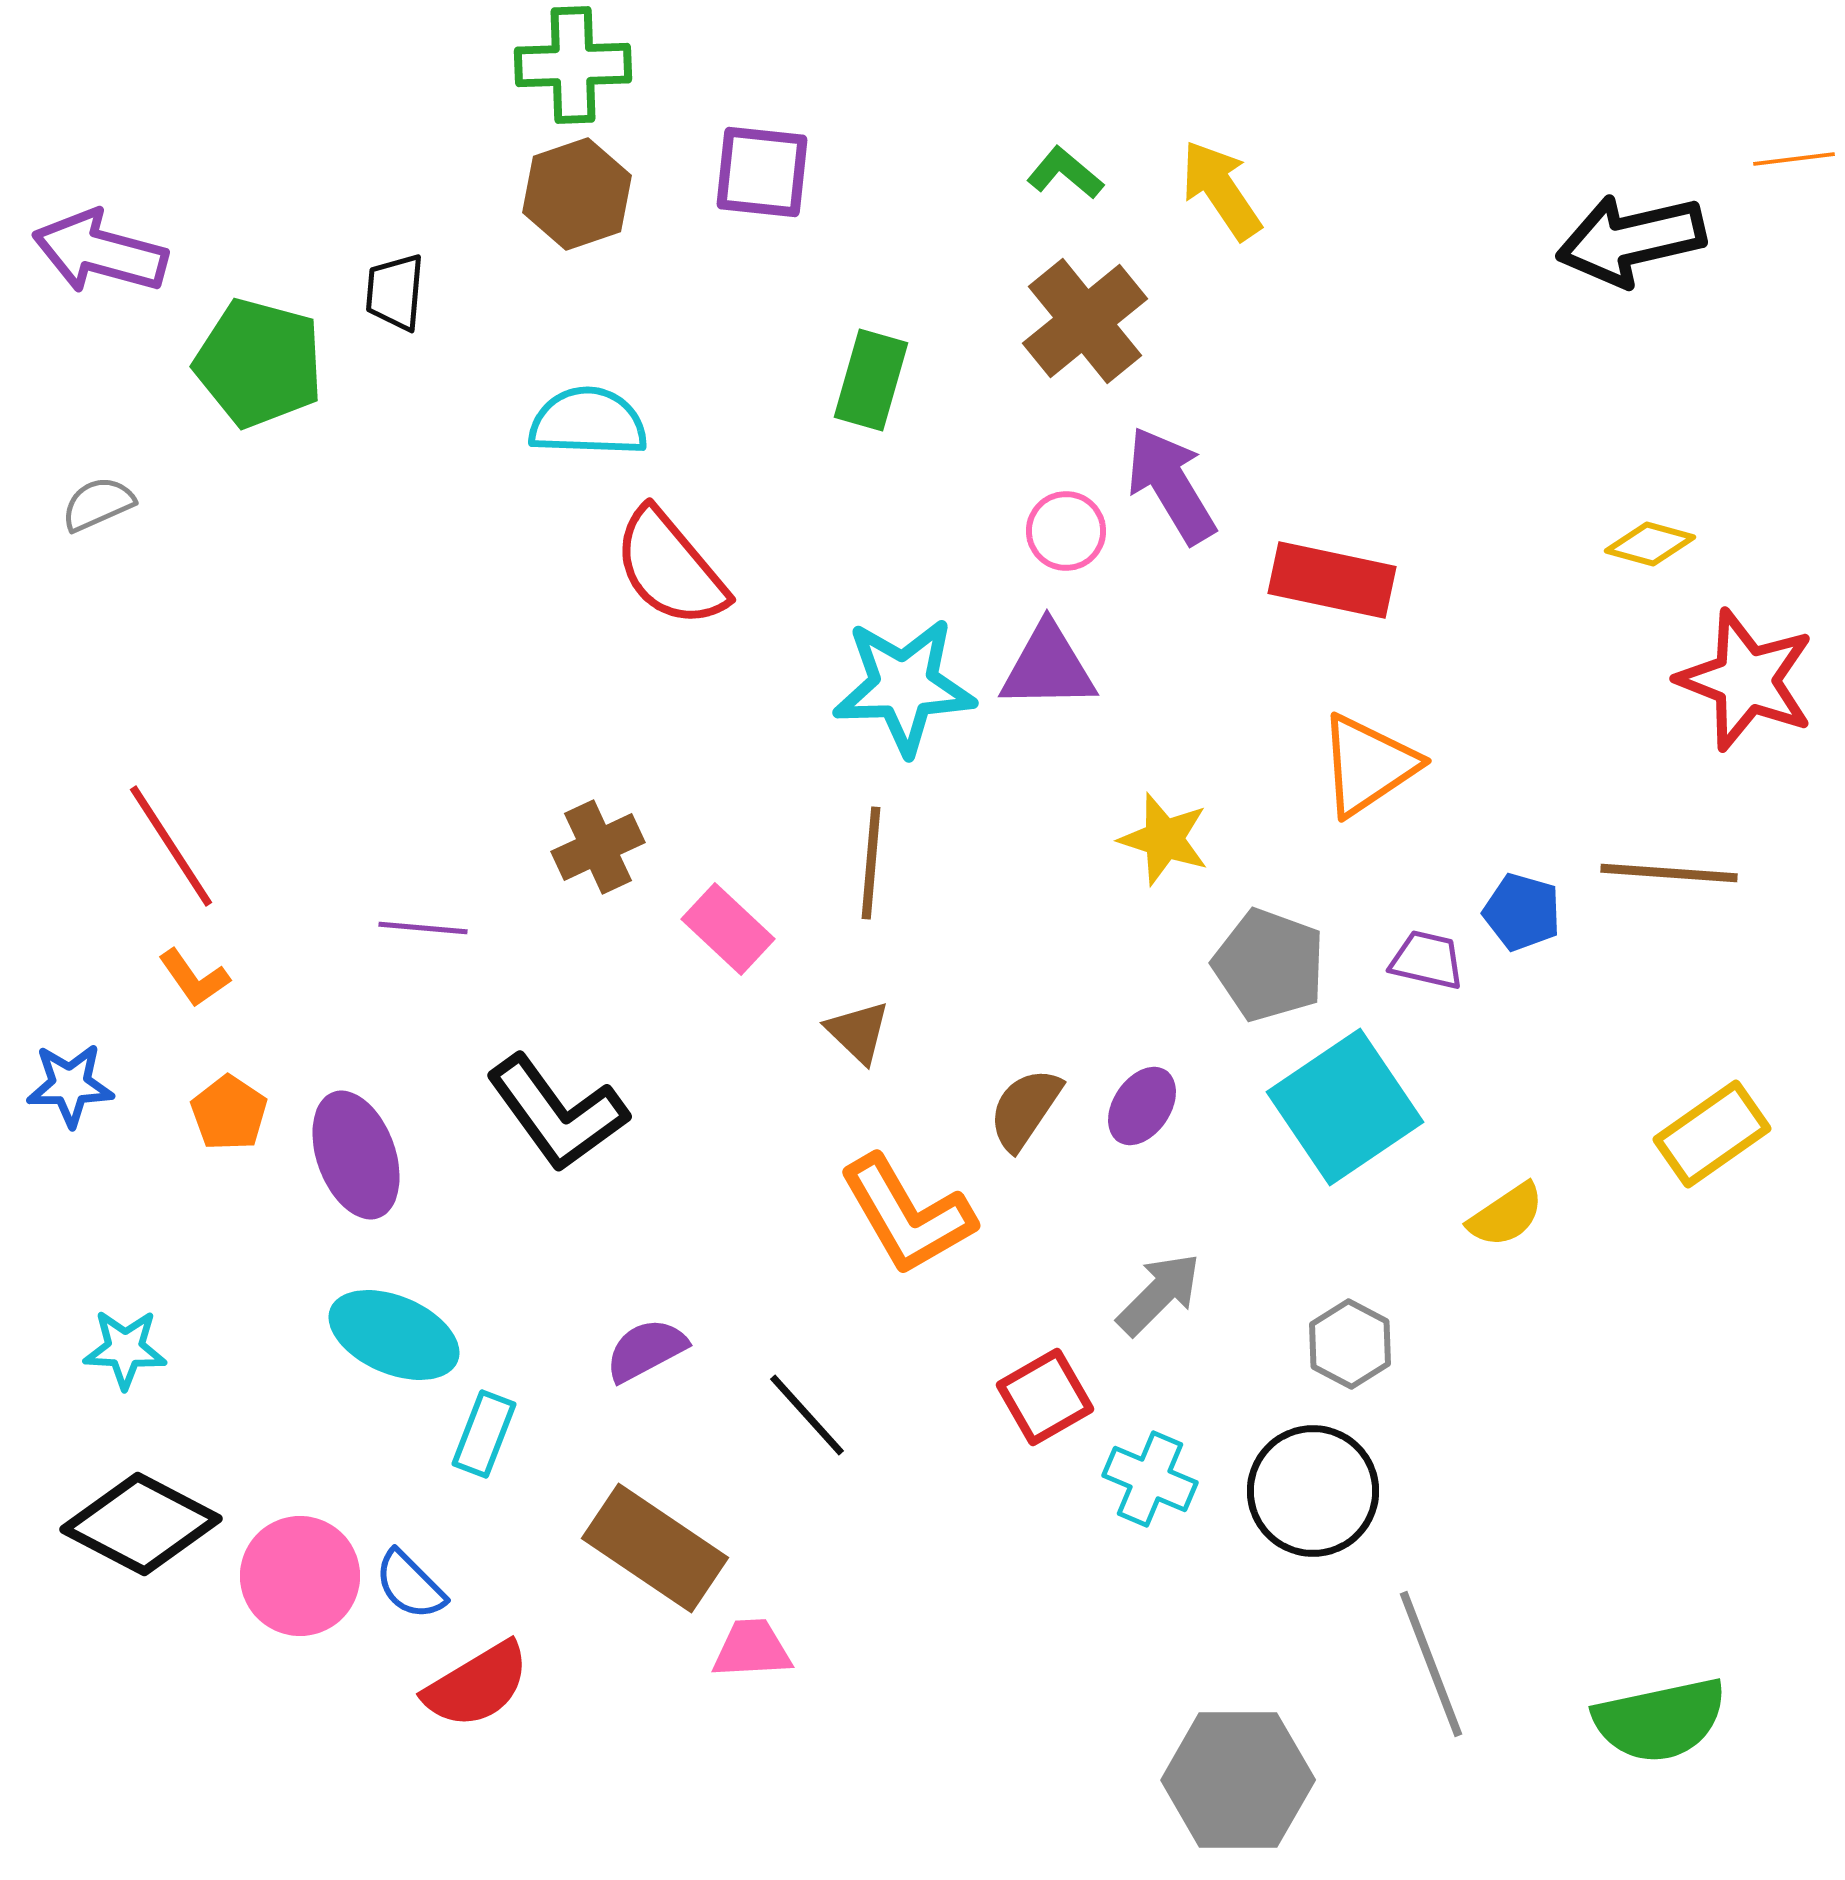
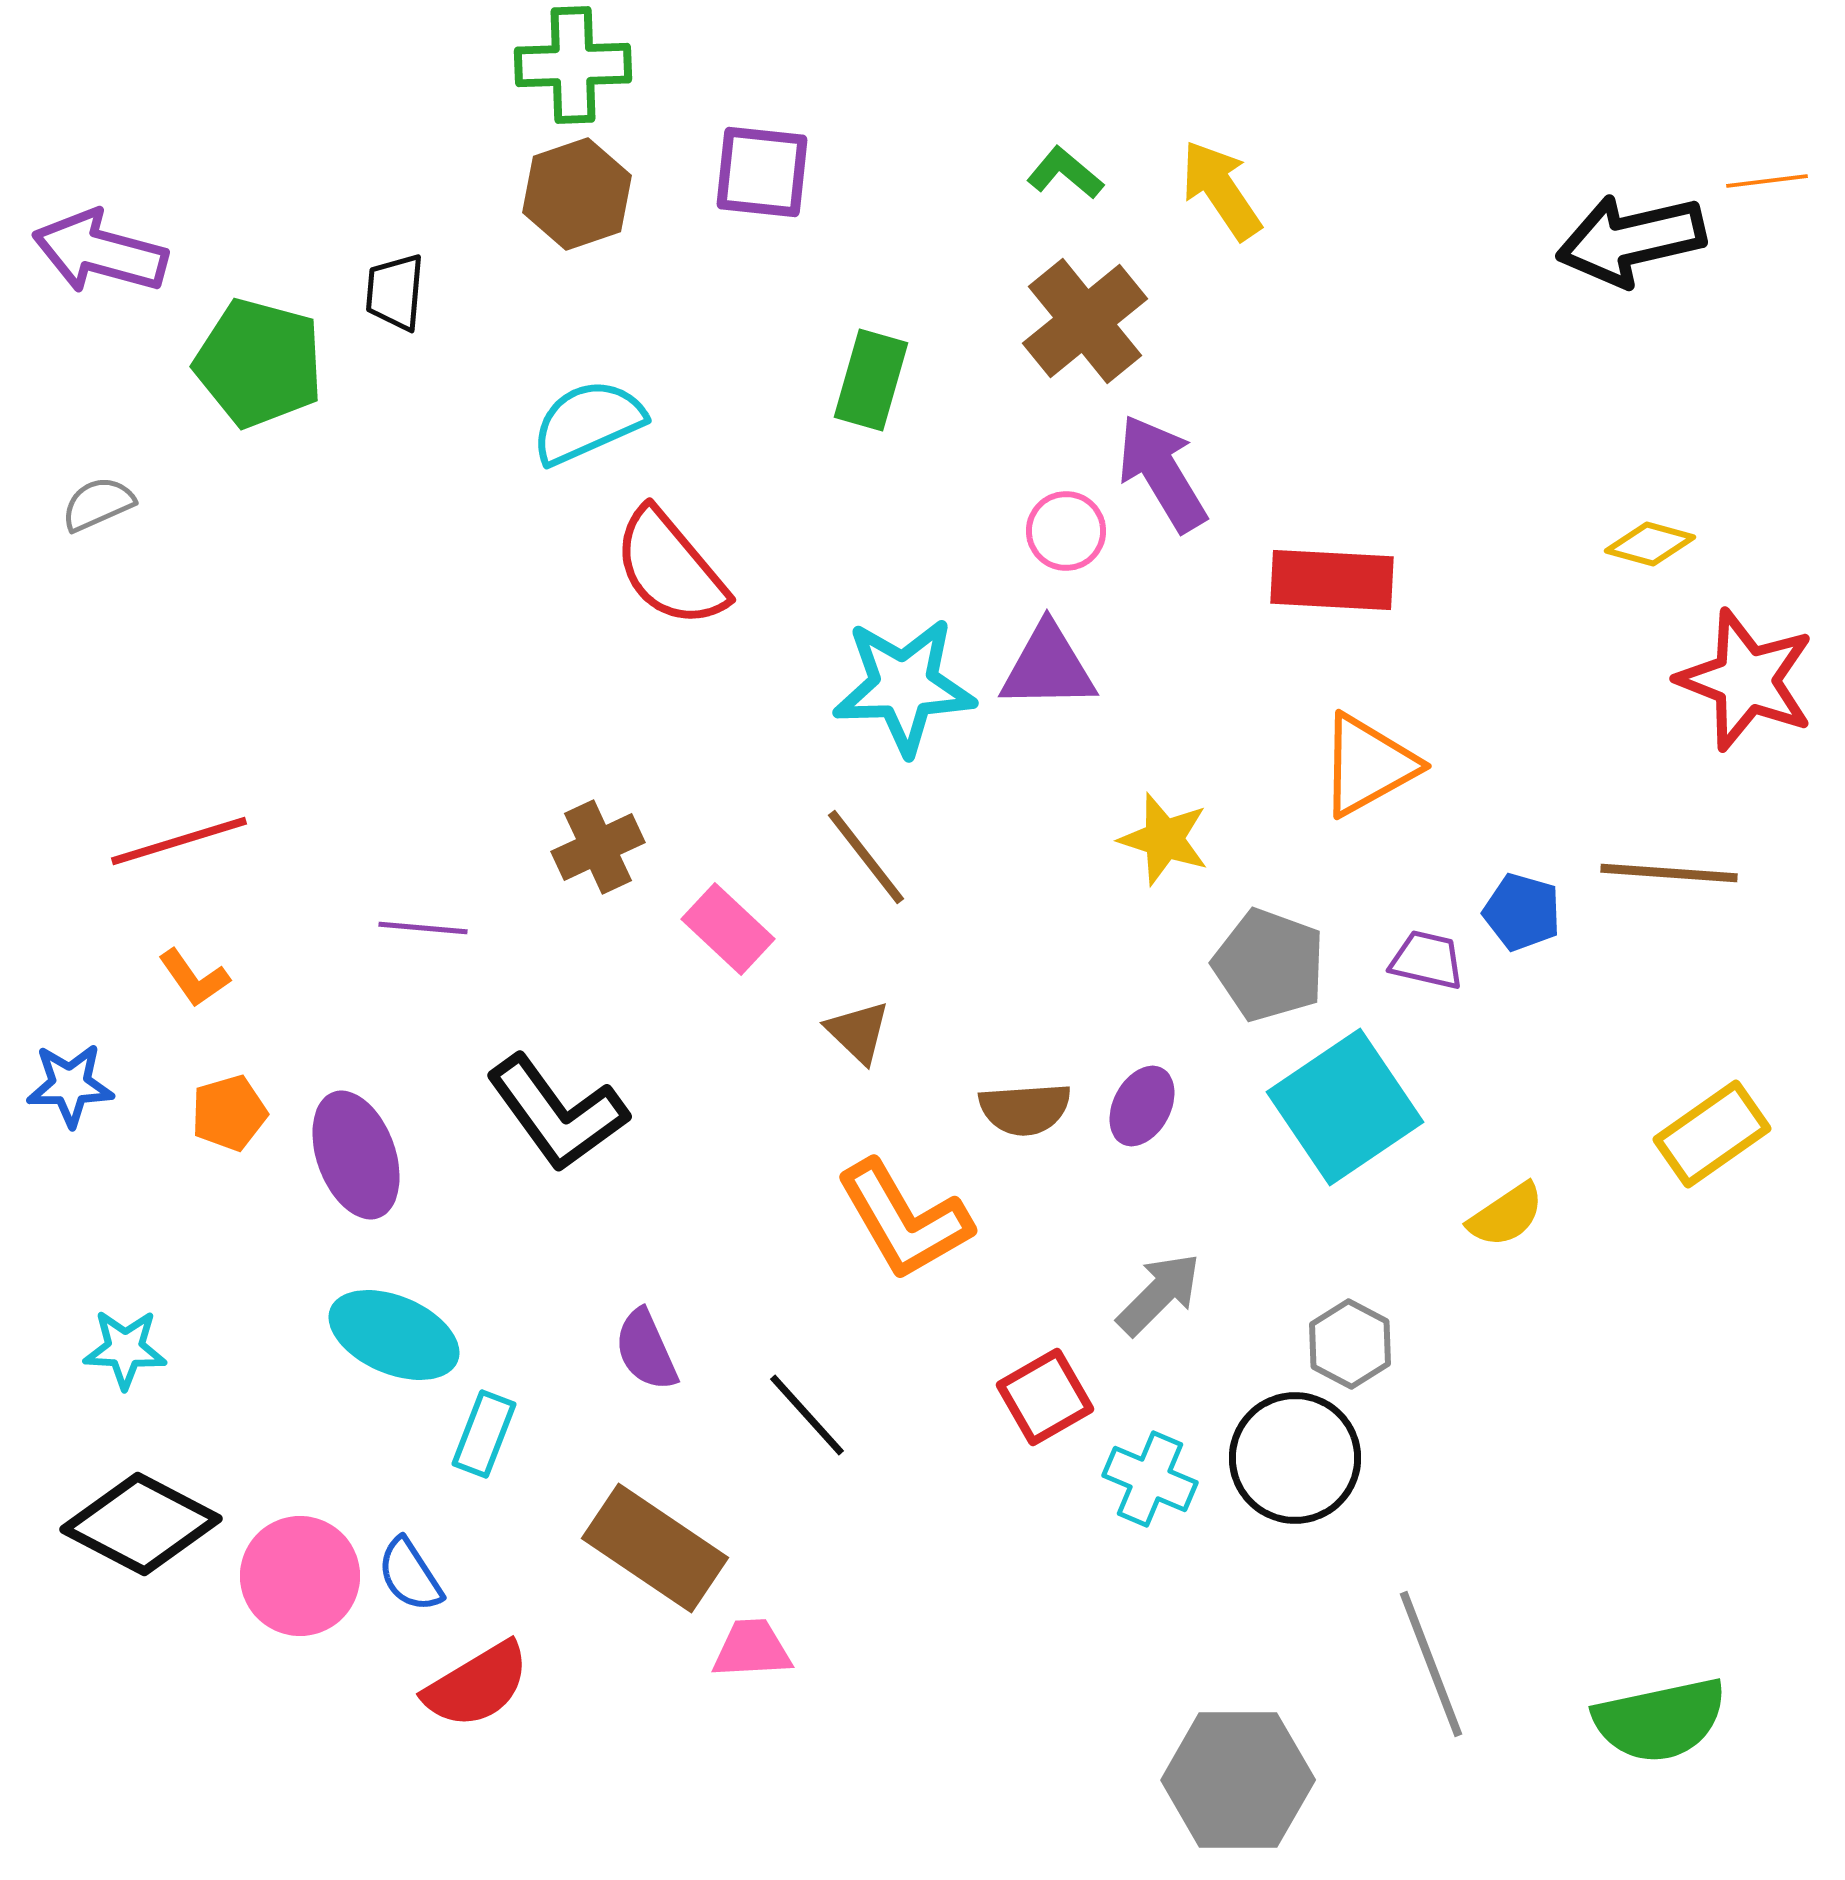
orange line at (1794, 159): moved 27 px left, 22 px down
cyan semicircle at (588, 422): rotated 26 degrees counterclockwise
purple arrow at (1171, 485): moved 9 px left, 12 px up
red rectangle at (1332, 580): rotated 9 degrees counterclockwise
orange triangle at (1368, 765): rotated 5 degrees clockwise
red line at (171, 846): moved 8 px right, 5 px up; rotated 74 degrees counterclockwise
brown line at (871, 863): moved 5 px left, 6 px up; rotated 43 degrees counterclockwise
purple ellipse at (1142, 1106): rotated 6 degrees counterclockwise
brown semicircle at (1025, 1109): rotated 128 degrees counterclockwise
orange pentagon at (229, 1113): rotated 22 degrees clockwise
orange L-shape at (907, 1215): moved 3 px left, 5 px down
purple semicircle at (646, 1350): rotated 86 degrees counterclockwise
black circle at (1313, 1491): moved 18 px left, 33 px up
blue semicircle at (410, 1585): moved 10 px up; rotated 12 degrees clockwise
